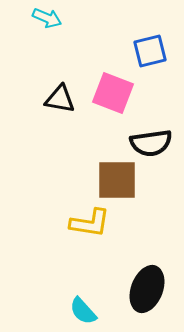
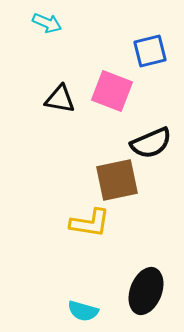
cyan arrow: moved 5 px down
pink square: moved 1 px left, 2 px up
black semicircle: rotated 15 degrees counterclockwise
brown square: rotated 12 degrees counterclockwise
black ellipse: moved 1 px left, 2 px down
cyan semicircle: rotated 32 degrees counterclockwise
